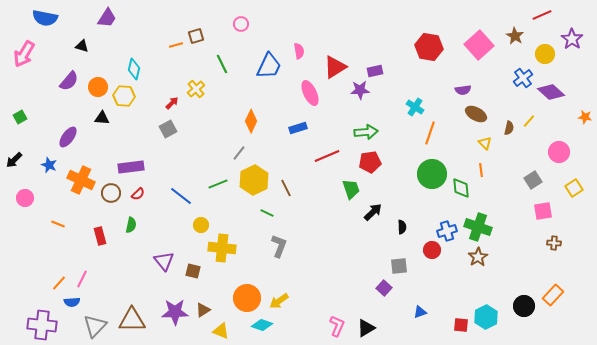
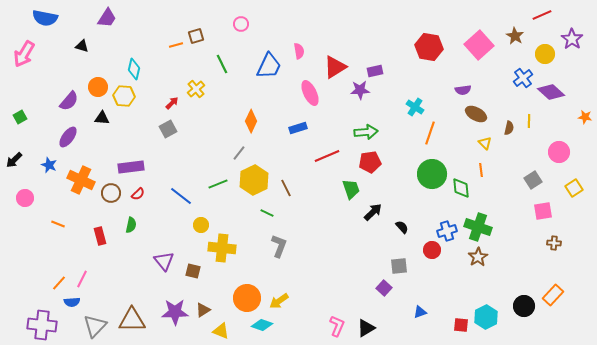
purple semicircle at (69, 81): moved 20 px down
yellow line at (529, 121): rotated 40 degrees counterclockwise
black semicircle at (402, 227): rotated 40 degrees counterclockwise
